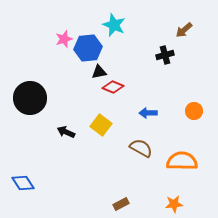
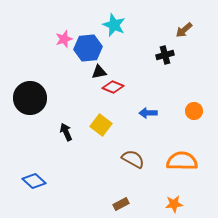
black arrow: rotated 42 degrees clockwise
brown semicircle: moved 8 px left, 11 px down
blue diamond: moved 11 px right, 2 px up; rotated 15 degrees counterclockwise
